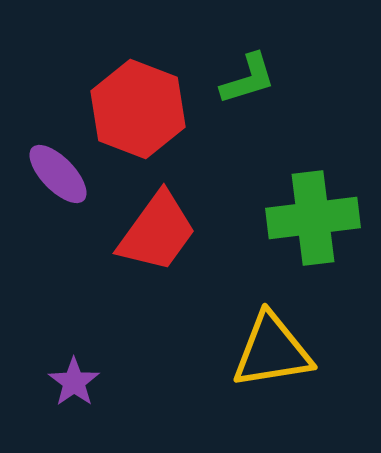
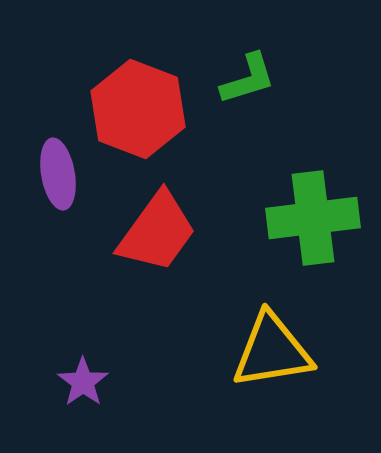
purple ellipse: rotated 34 degrees clockwise
purple star: moved 9 px right
